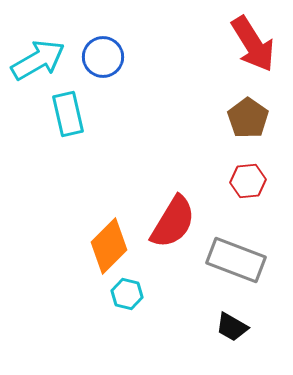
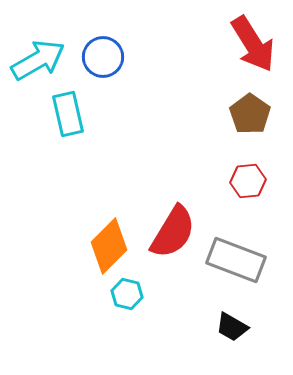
brown pentagon: moved 2 px right, 4 px up
red semicircle: moved 10 px down
